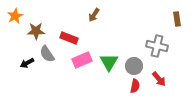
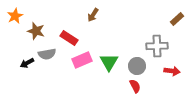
brown arrow: moved 1 px left
brown rectangle: rotated 56 degrees clockwise
brown star: rotated 18 degrees clockwise
red rectangle: rotated 12 degrees clockwise
gray cross: rotated 15 degrees counterclockwise
gray semicircle: rotated 66 degrees counterclockwise
gray circle: moved 3 px right
red arrow: moved 13 px right, 8 px up; rotated 42 degrees counterclockwise
red semicircle: rotated 40 degrees counterclockwise
